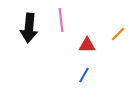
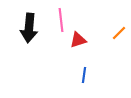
orange line: moved 1 px right, 1 px up
red triangle: moved 9 px left, 5 px up; rotated 18 degrees counterclockwise
blue line: rotated 21 degrees counterclockwise
